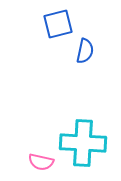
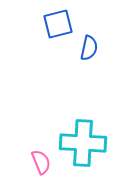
blue semicircle: moved 4 px right, 3 px up
pink semicircle: rotated 125 degrees counterclockwise
